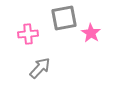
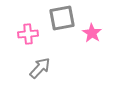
gray square: moved 2 px left
pink star: moved 1 px right
